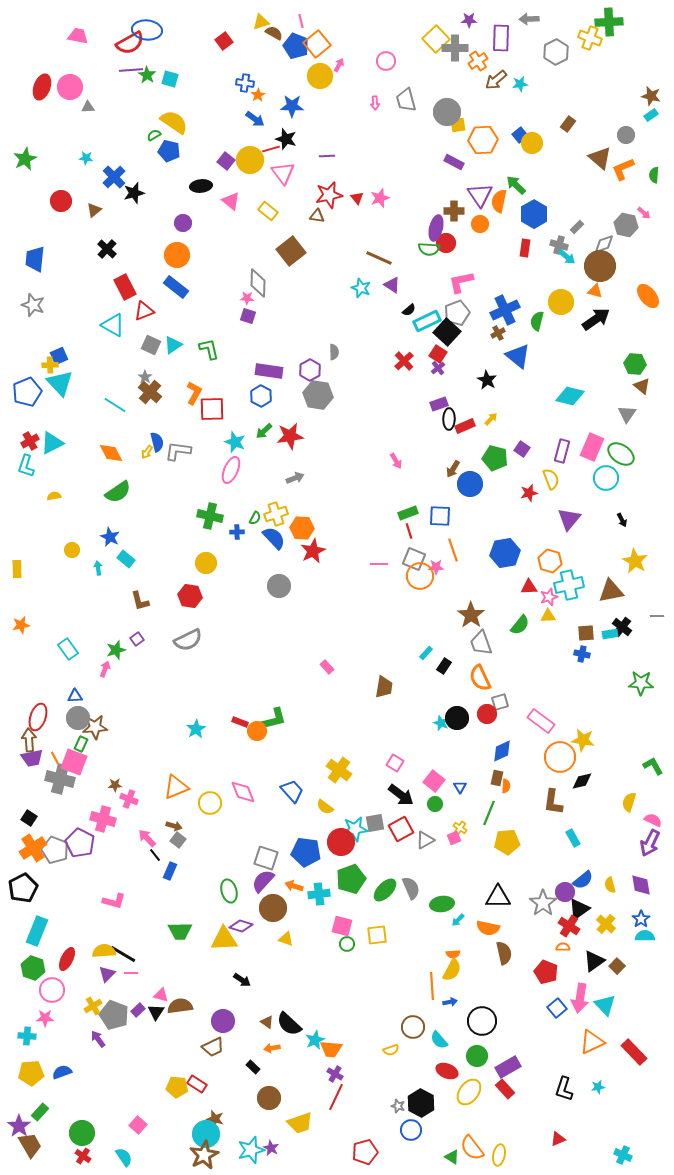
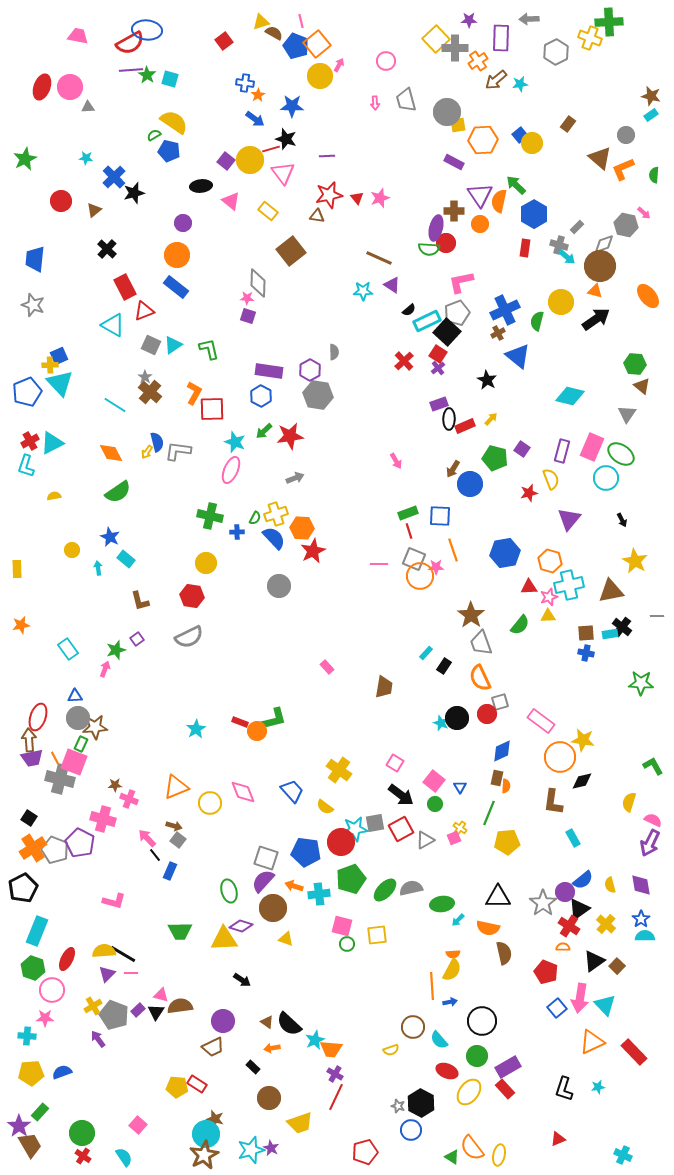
cyan star at (361, 288): moved 2 px right, 3 px down; rotated 24 degrees counterclockwise
red hexagon at (190, 596): moved 2 px right
gray semicircle at (188, 640): moved 1 px right, 3 px up
blue cross at (582, 654): moved 4 px right, 1 px up
gray semicircle at (411, 888): rotated 80 degrees counterclockwise
